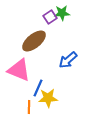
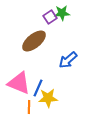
pink triangle: moved 13 px down
